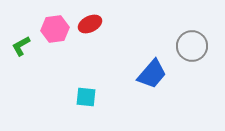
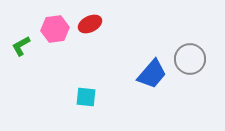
gray circle: moved 2 px left, 13 px down
